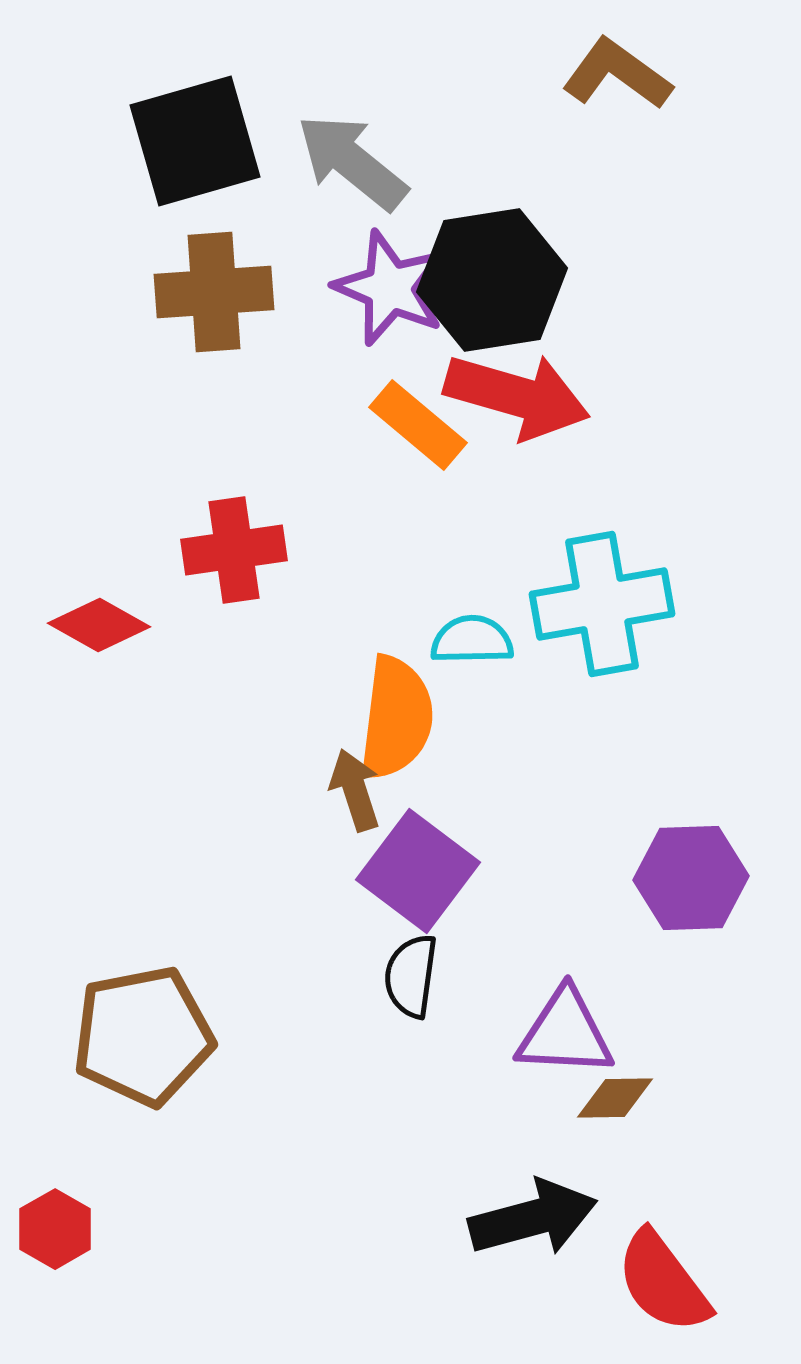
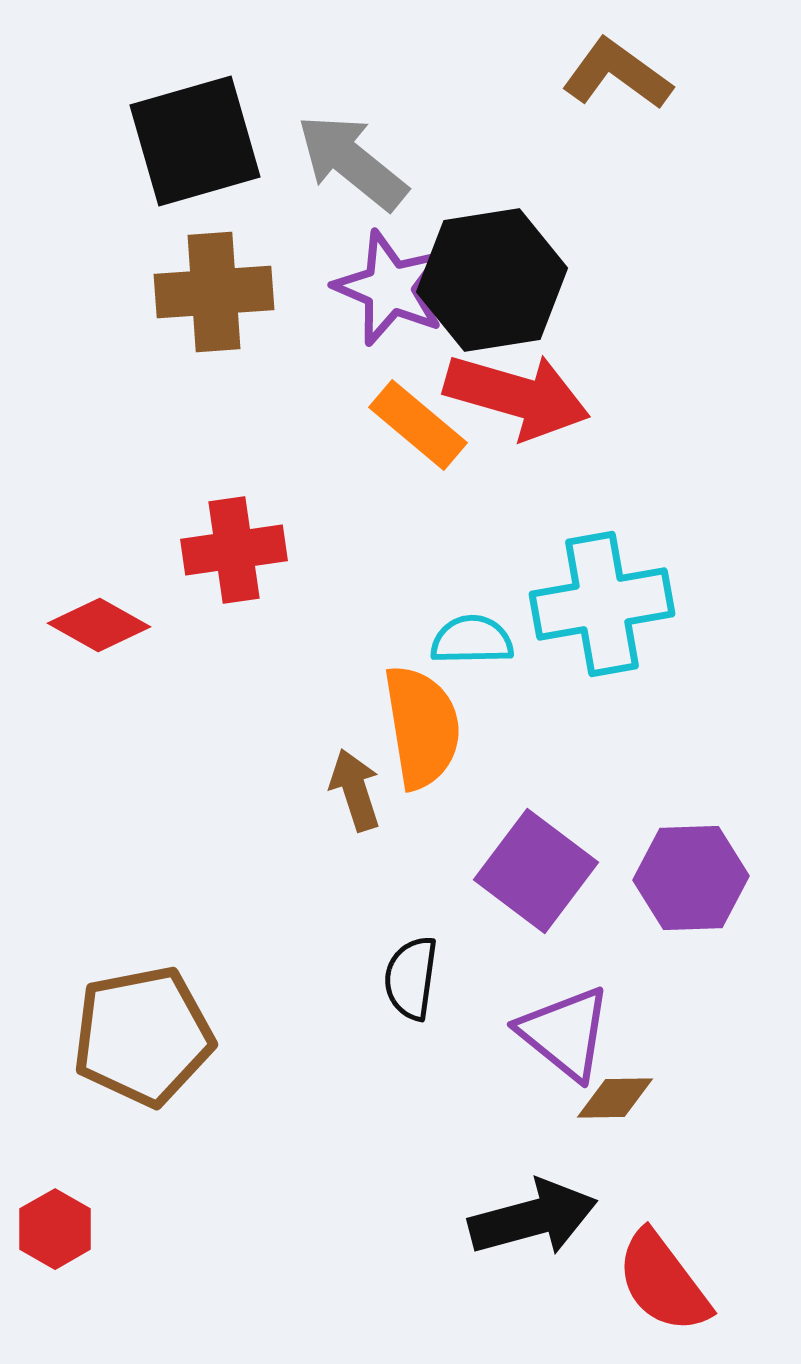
orange semicircle: moved 26 px right, 9 px down; rotated 16 degrees counterclockwise
purple square: moved 118 px right
black semicircle: moved 2 px down
purple triangle: rotated 36 degrees clockwise
